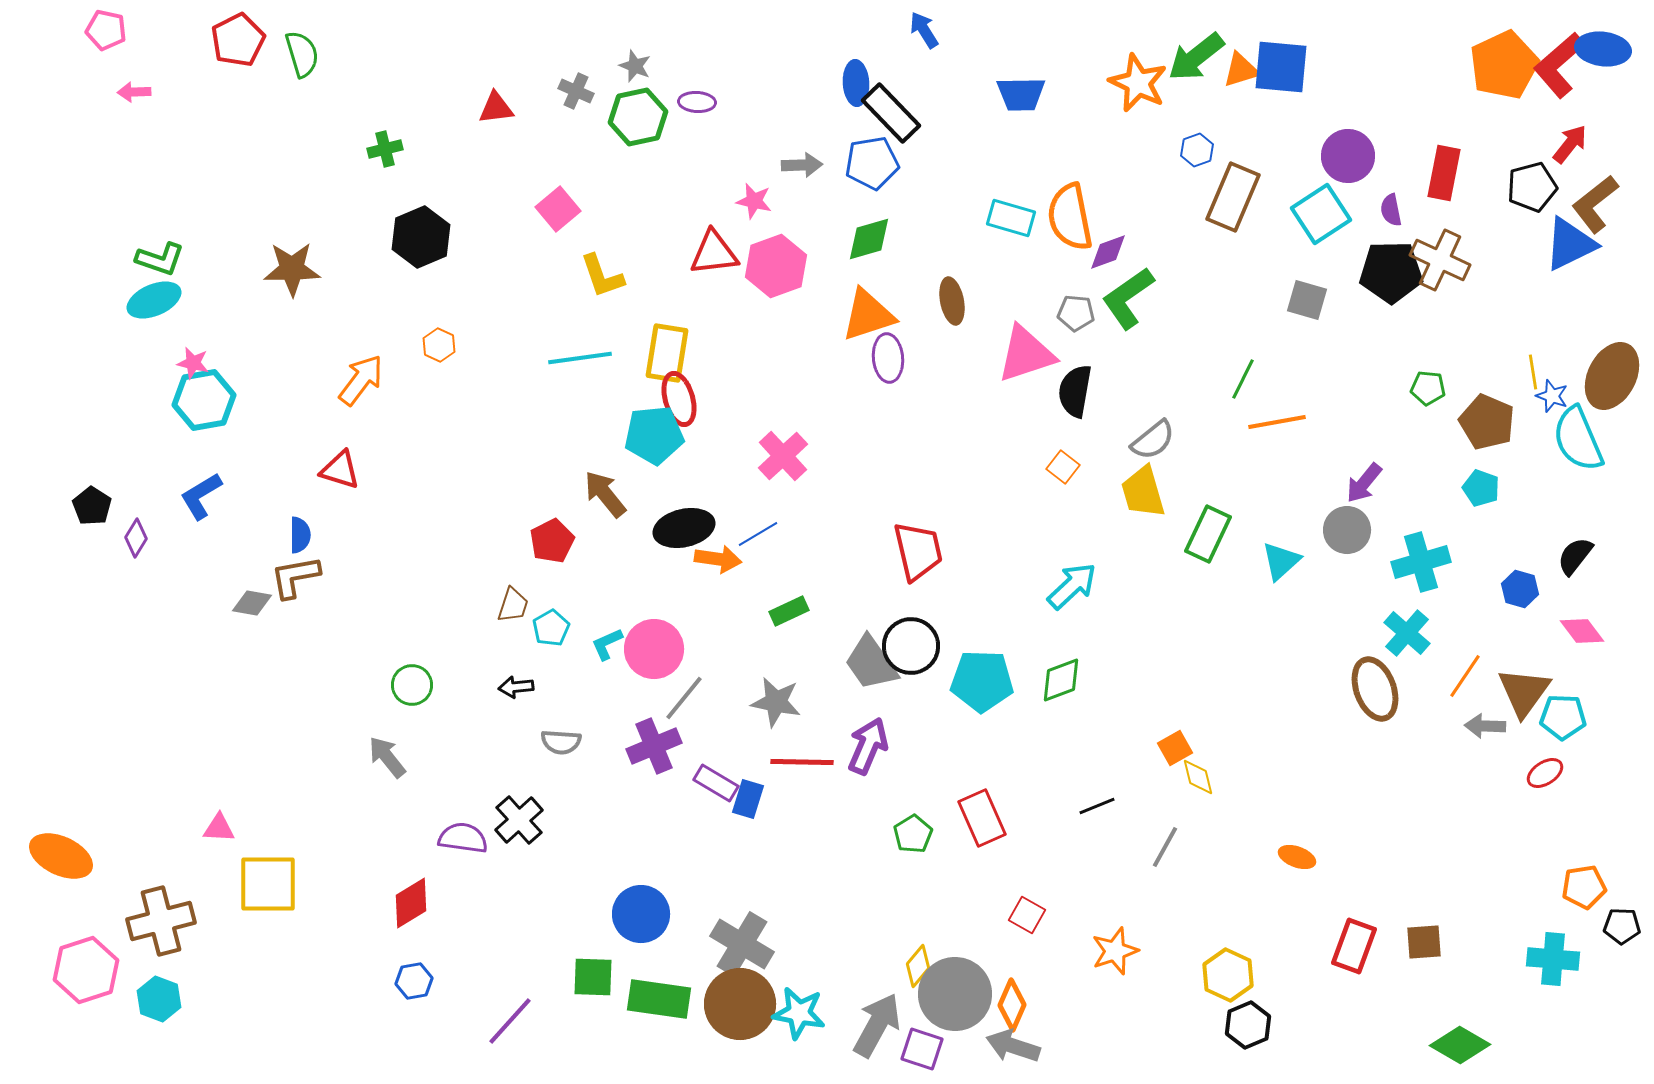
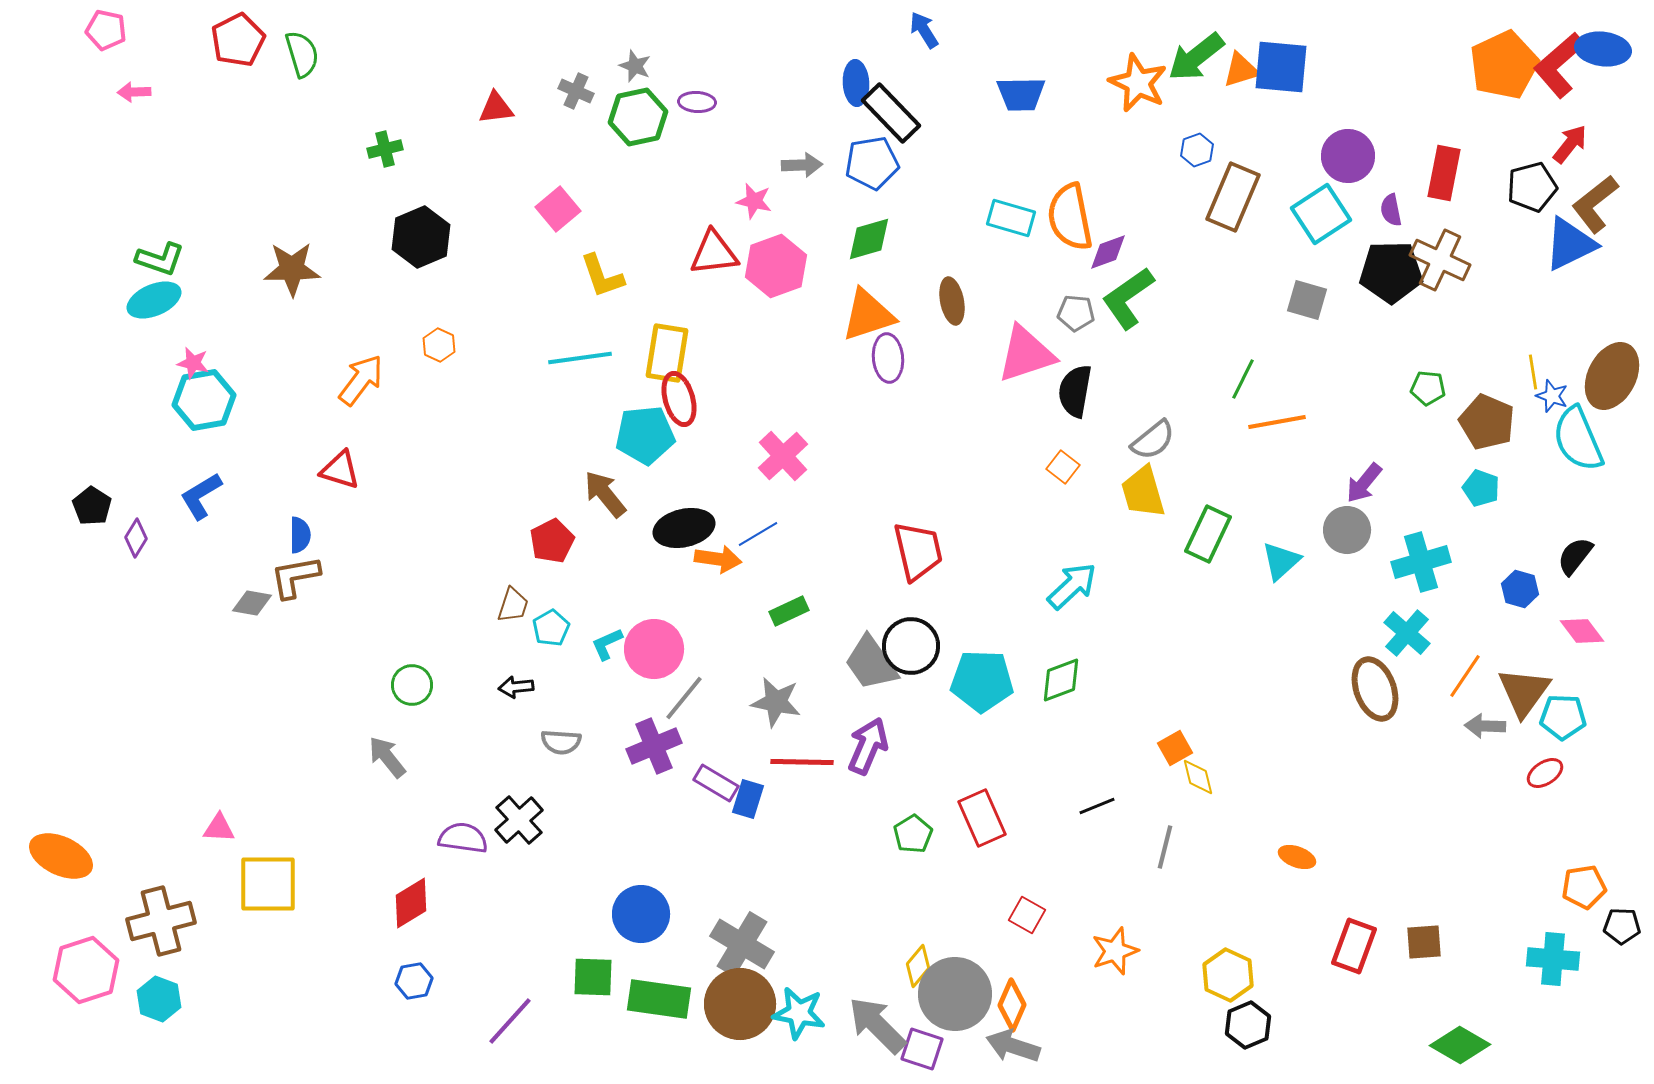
cyan pentagon at (654, 435): moved 9 px left
gray line at (1165, 847): rotated 15 degrees counterclockwise
gray arrow at (877, 1025): rotated 74 degrees counterclockwise
